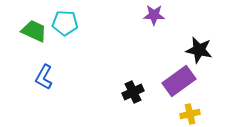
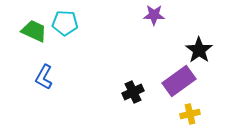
black star: rotated 24 degrees clockwise
